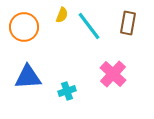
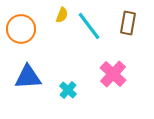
orange circle: moved 3 px left, 2 px down
cyan cross: moved 1 px right, 1 px up; rotated 30 degrees counterclockwise
